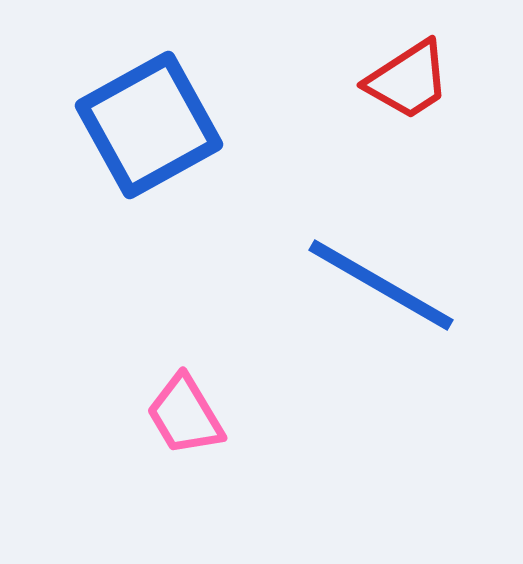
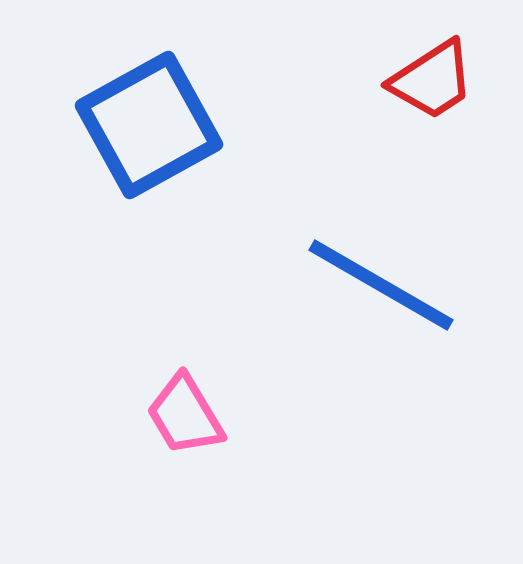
red trapezoid: moved 24 px right
